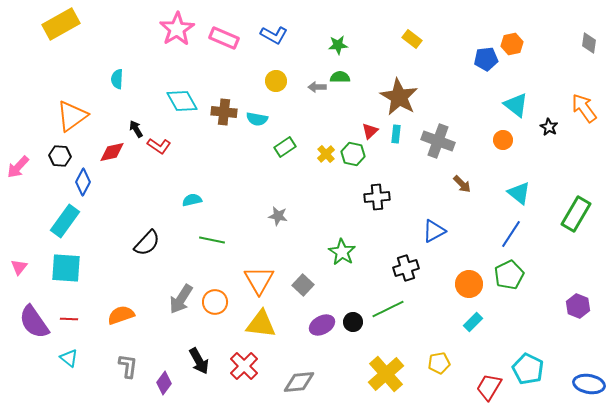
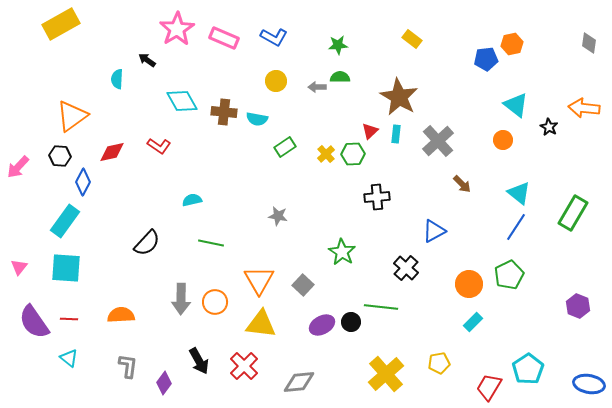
blue L-shape at (274, 35): moved 2 px down
orange arrow at (584, 108): rotated 48 degrees counterclockwise
black arrow at (136, 129): moved 11 px right, 69 px up; rotated 24 degrees counterclockwise
gray cross at (438, 141): rotated 28 degrees clockwise
green hexagon at (353, 154): rotated 15 degrees counterclockwise
green rectangle at (576, 214): moved 3 px left, 1 px up
blue line at (511, 234): moved 5 px right, 7 px up
green line at (212, 240): moved 1 px left, 3 px down
black cross at (406, 268): rotated 30 degrees counterclockwise
gray arrow at (181, 299): rotated 32 degrees counterclockwise
green line at (388, 309): moved 7 px left, 2 px up; rotated 32 degrees clockwise
orange semicircle at (121, 315): rotated 16 degrees clockwise
black circle at (353, 322): moved 2 px left
cyan pentagon at (528, 369): rotated 12 degrees clockwise
